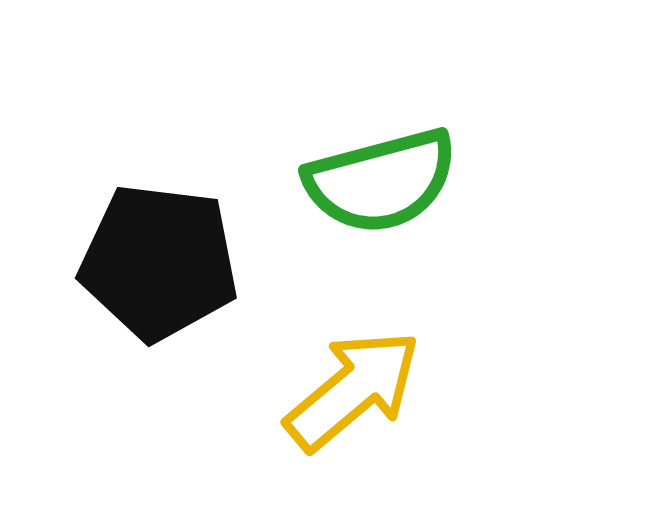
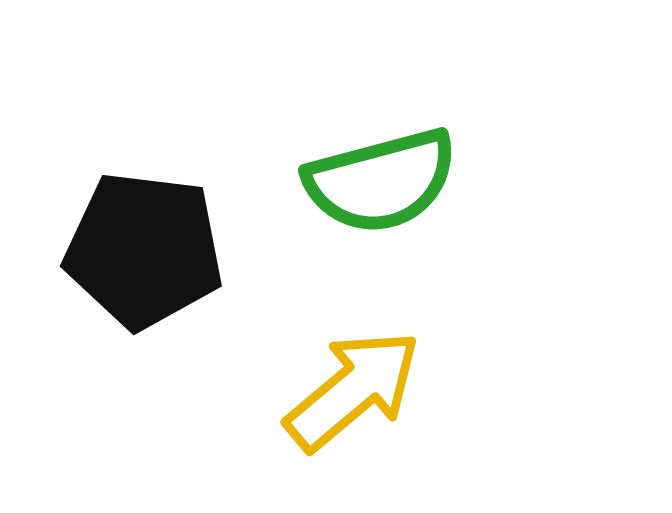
black pentagon: moved 15 px left, 12 px up
